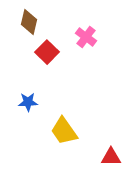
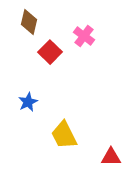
pink cross: moved 2 px left, 1 px up
red square: moved 3 px right
blue star: rotated 24 degrees counterclockwise
yellow trapezoid: moved 4 px down; rotated 8 degrees clockwise
